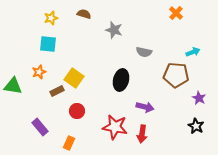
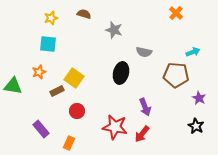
black ellipse: moved 7 px up
purple arrow: rotated 54 degrees clockwise
purple rectangle: moved 1 px right, 2 px down
red arrow: rotated 30 degrees clockwise
